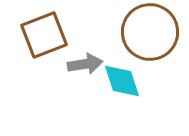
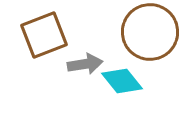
cyan diamond: rotated 21 degrees counterclockwise
